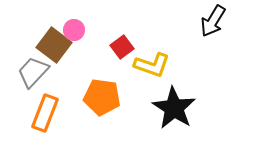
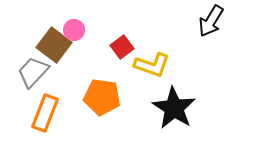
black arrow: moved 2 px left
